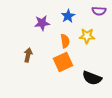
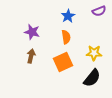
purple semicircle: rotated 24 degrees counterclockwise
purple star: moved 10 px left, 9 px down; rotated 21 degrees clockwise
yellow star: moved 7 px right, 17 px down
orange semicircle: moved 1 px right, 4 px up
brown arrow: moved 3 px right, 1 px down
black semicircle: rotated 72 degrees counterclockwise
